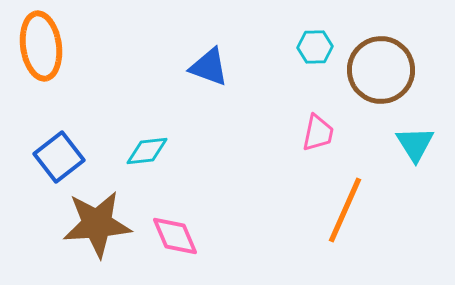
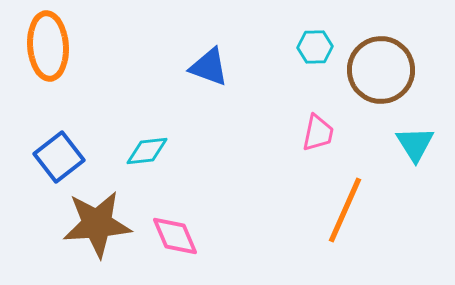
orange ellipse: moved 7 px right; rotated 4 degrees clockwise
